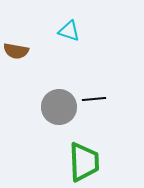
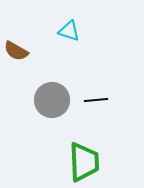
brown semicircle: rotated 20 degrees clockwise
black line: moved 2 px right, 1 px down
gray circle: moved 7 px left, 7 px up
